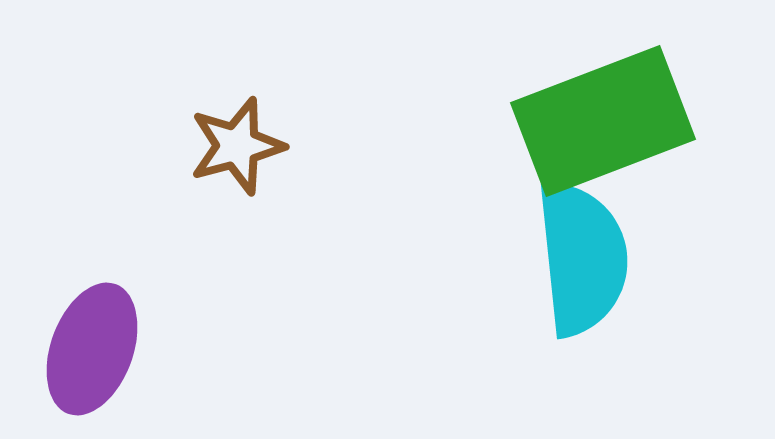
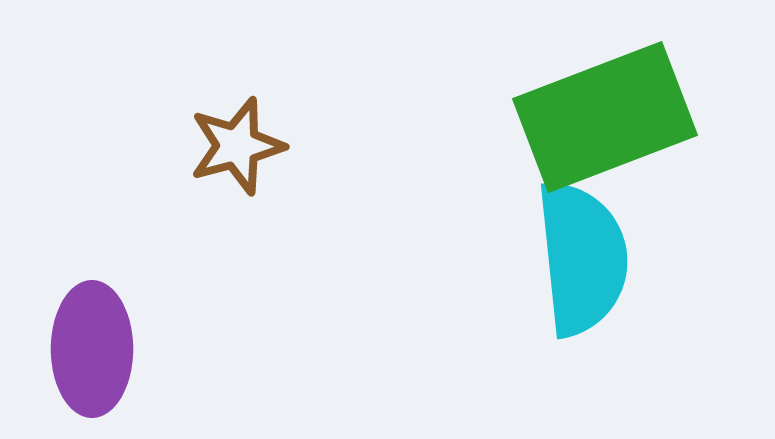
green rectangle: moved 2 px right, 4 px up
purple ellipse: rotated 20 degrees counterclockwise
